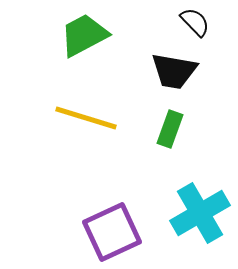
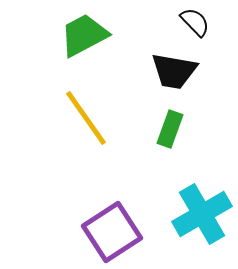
yellow line: rotated 38 degrees clockwise
cyan cross: moved 2 px right, 1 px down
purple square: rotated 8 degrees counterclockwise
